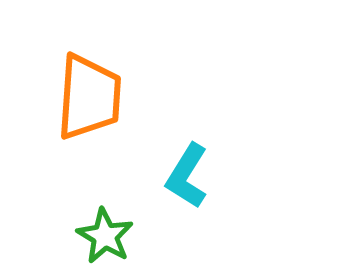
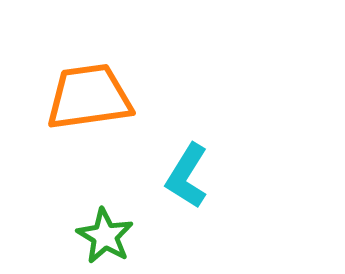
orange trapezoid: rotated 102 degrees counterclockwise
